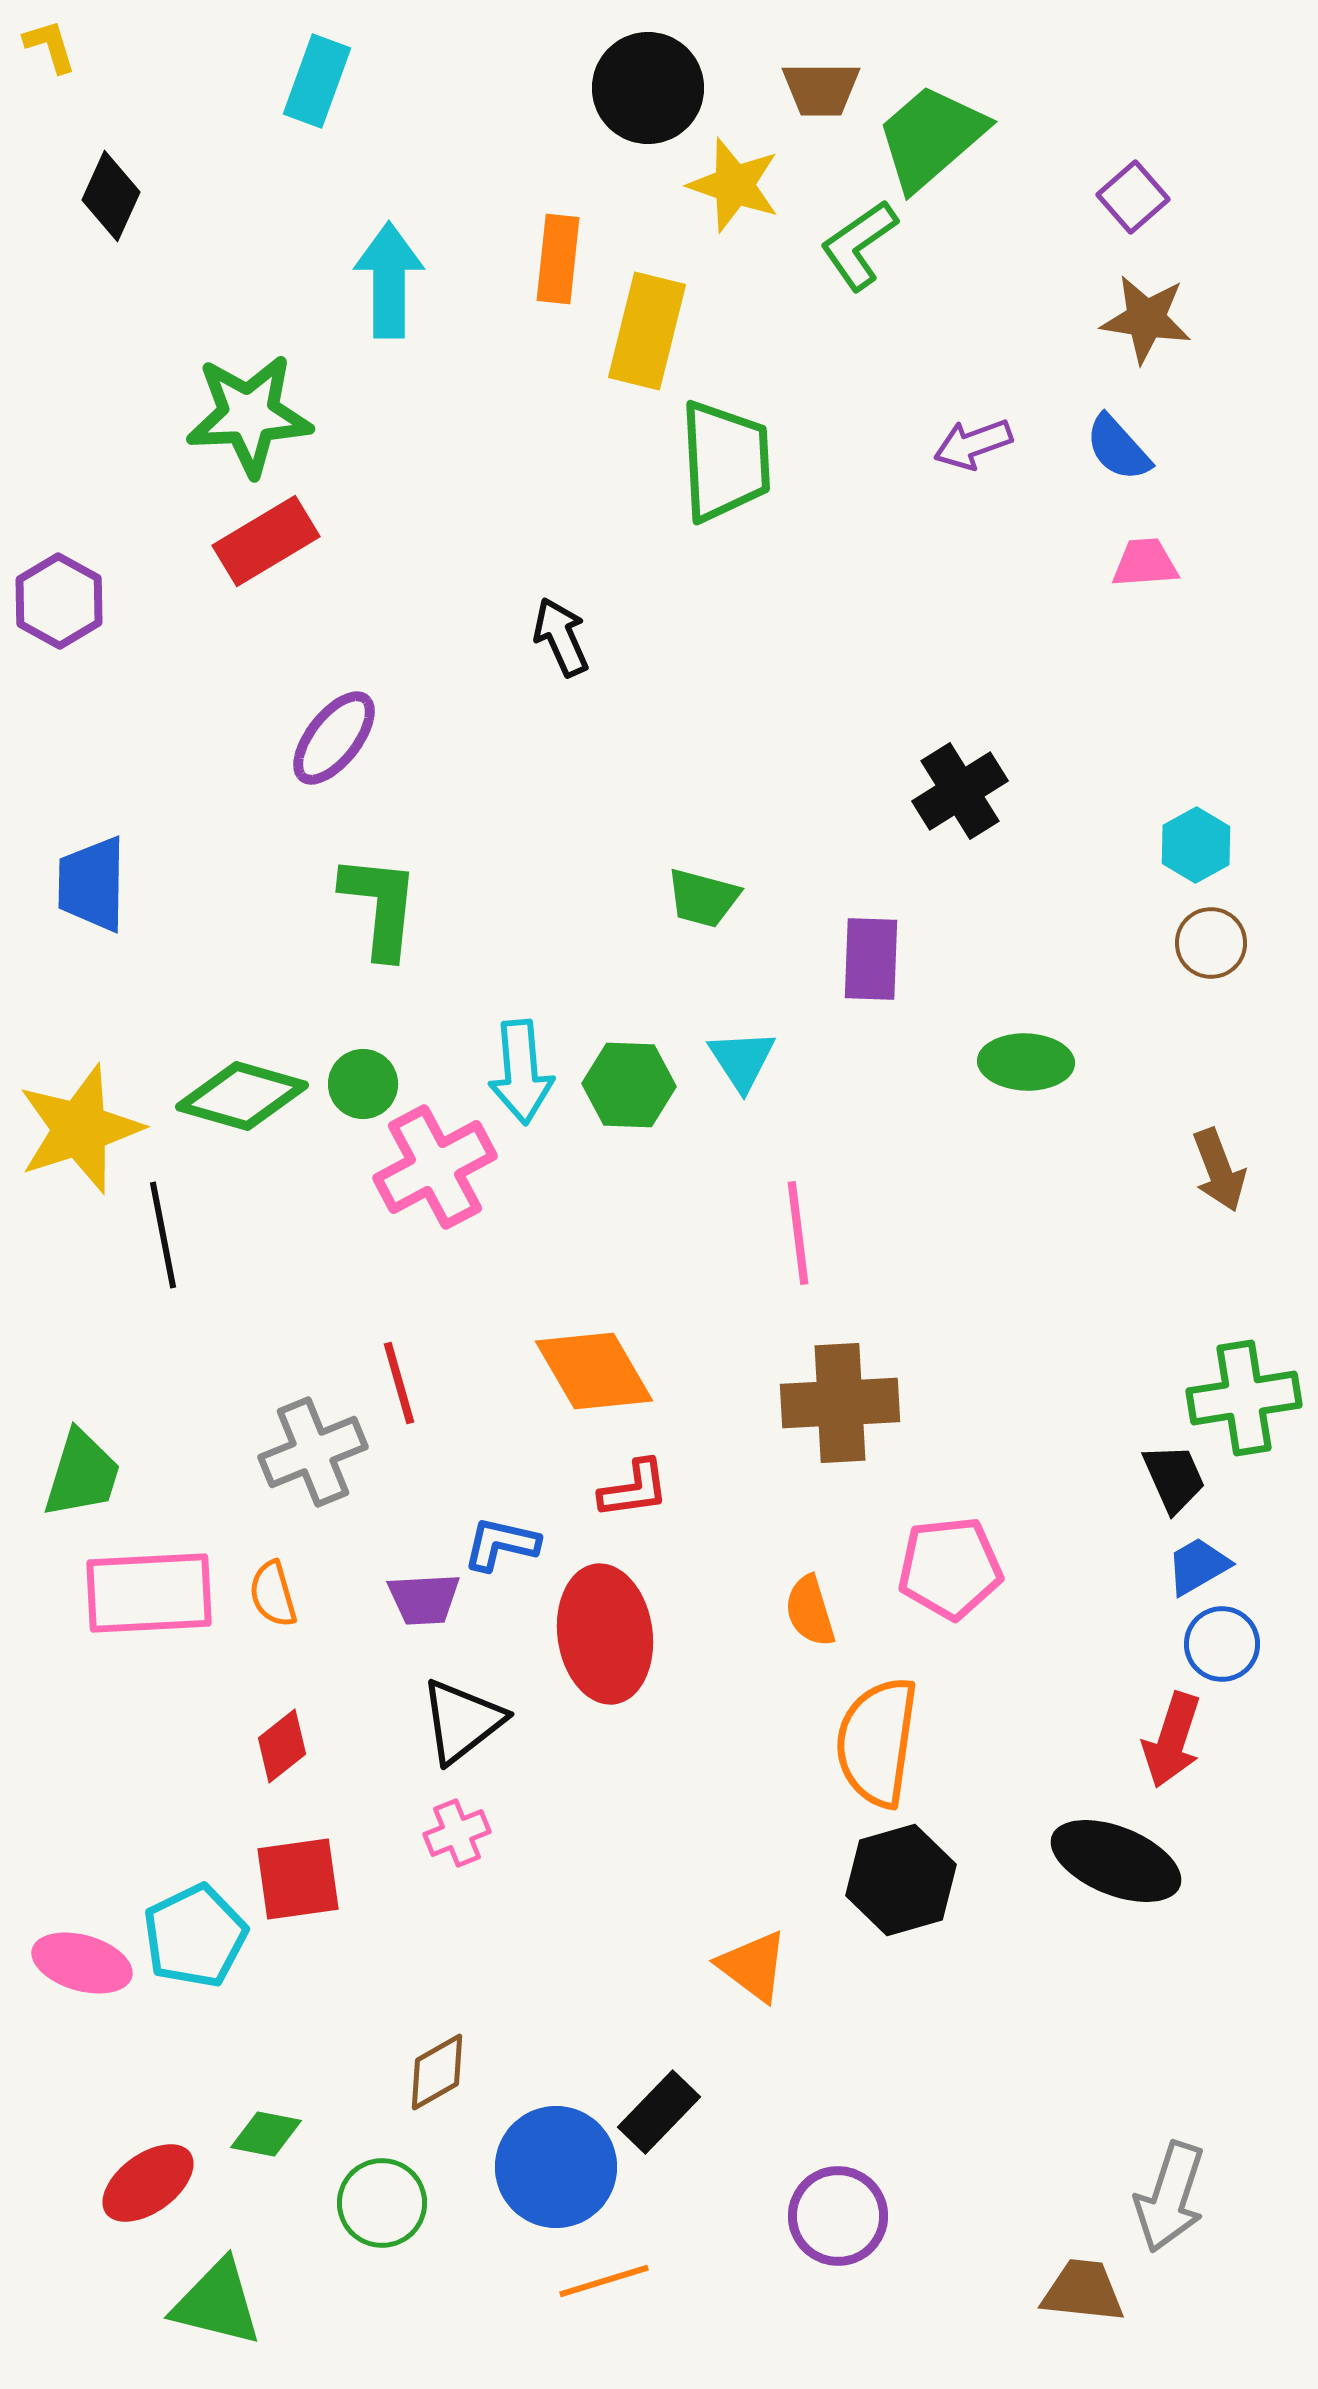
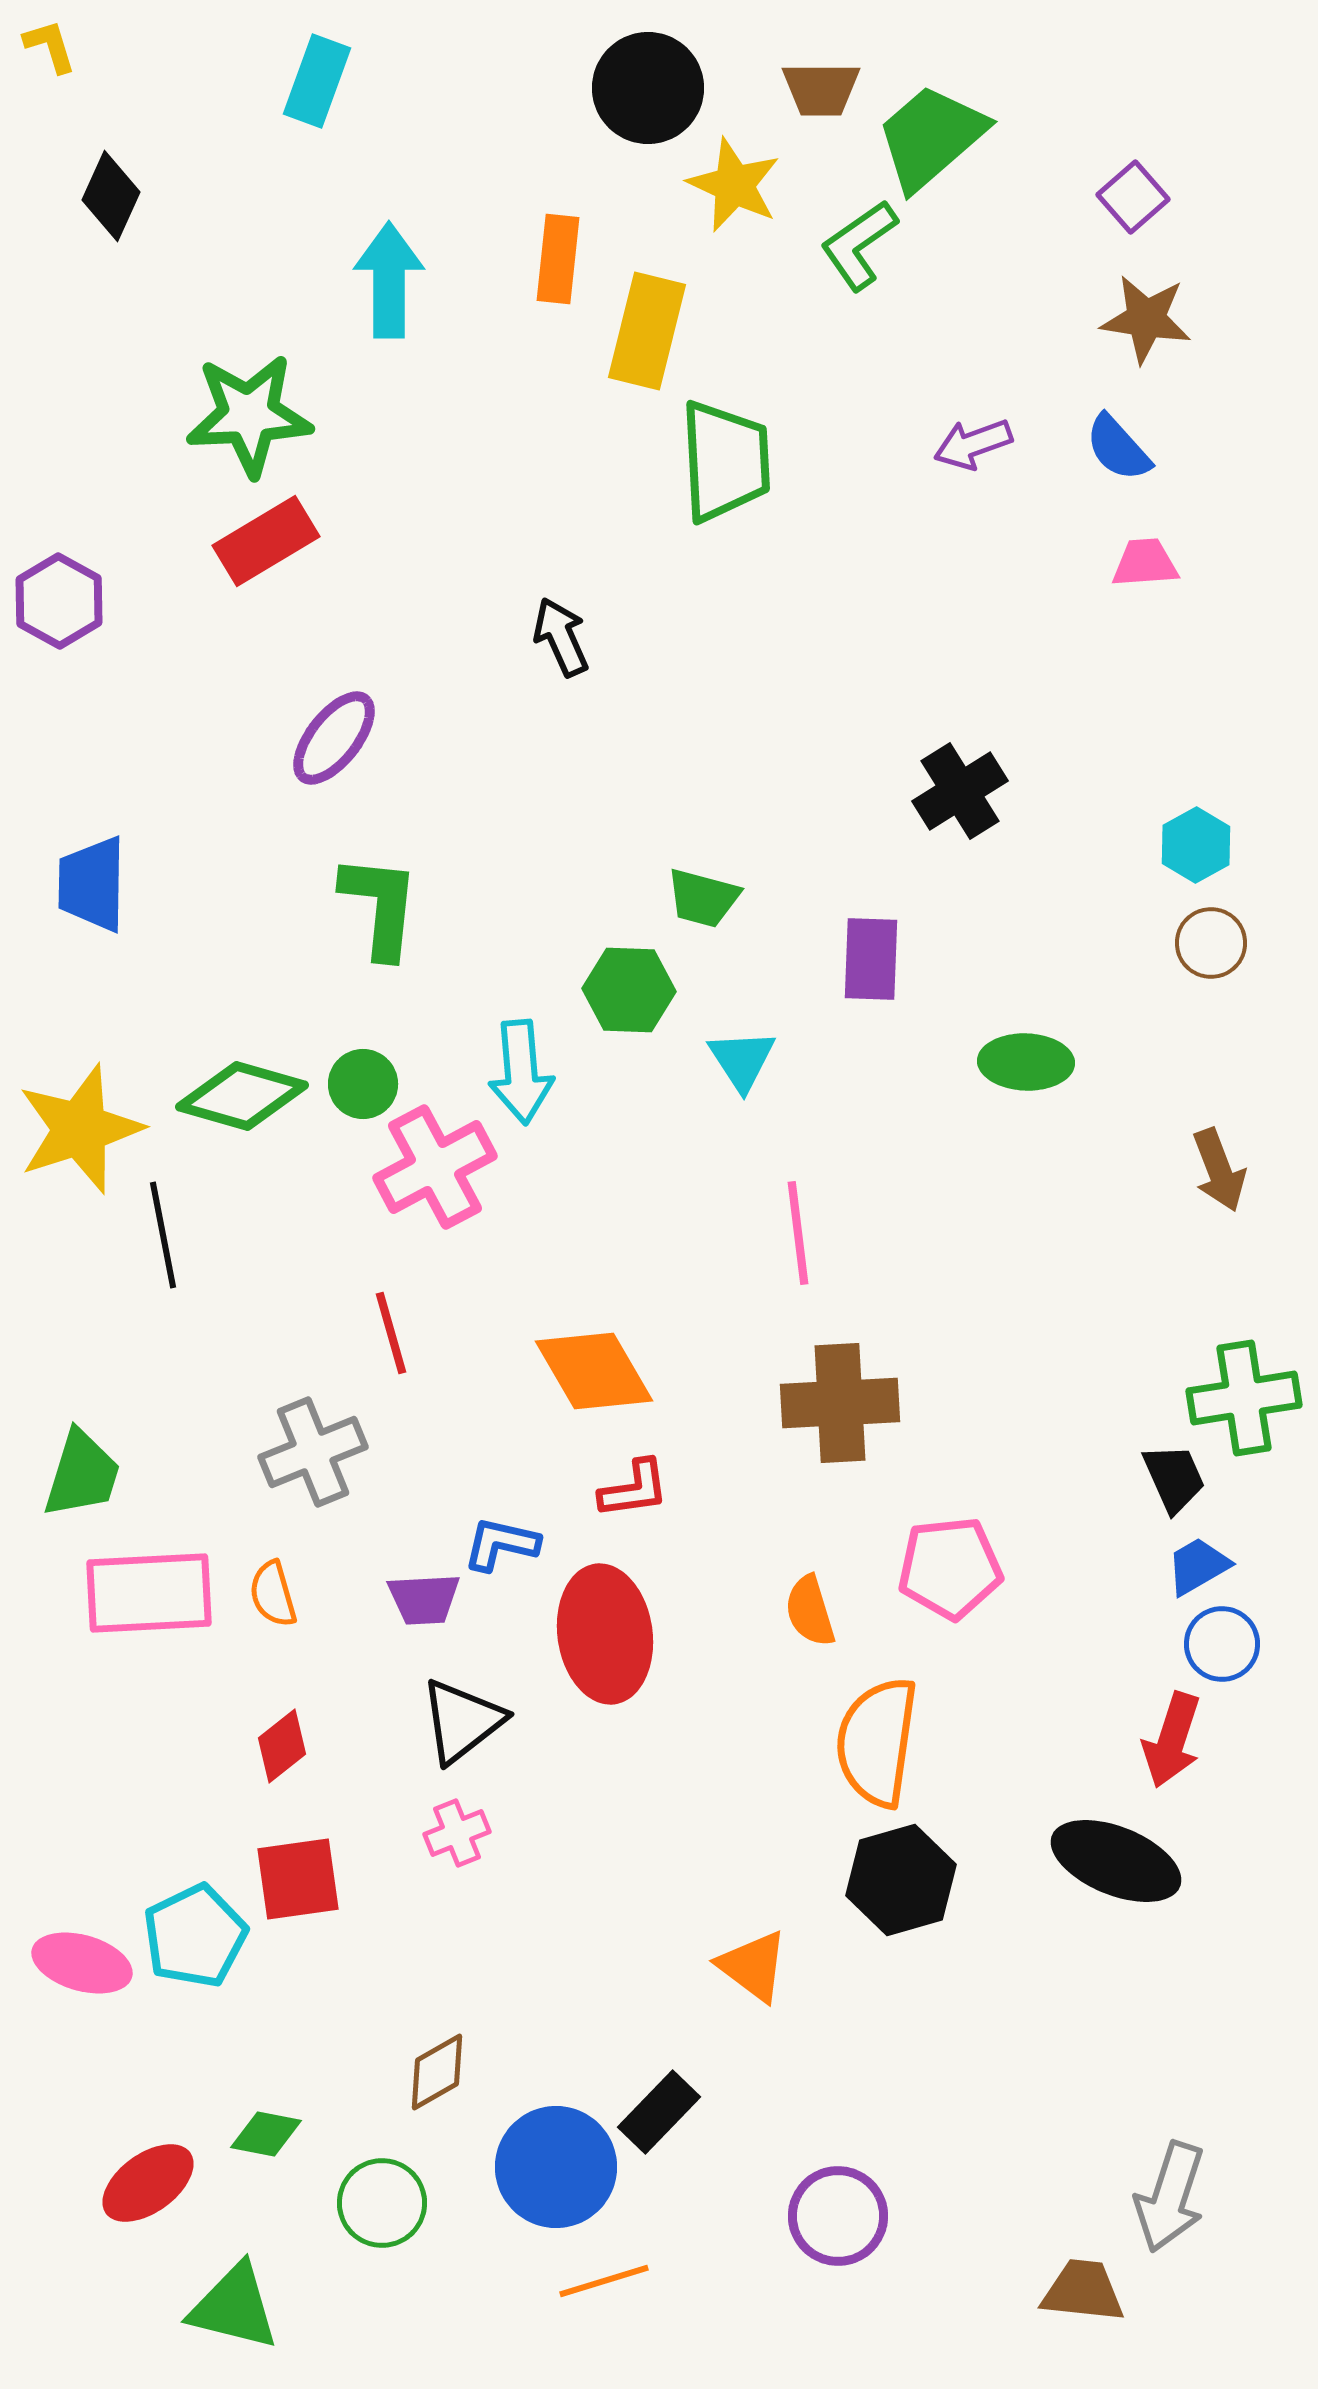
yellow star at (734, 185): rotated 6 degrees clockwise
green hexagon at (629, 1085): moved 95 px up
red line at (399, 1383): moved 8 px left, 50 px up
green triangle at (217, 2303): moved 17 px right, 4 px down
